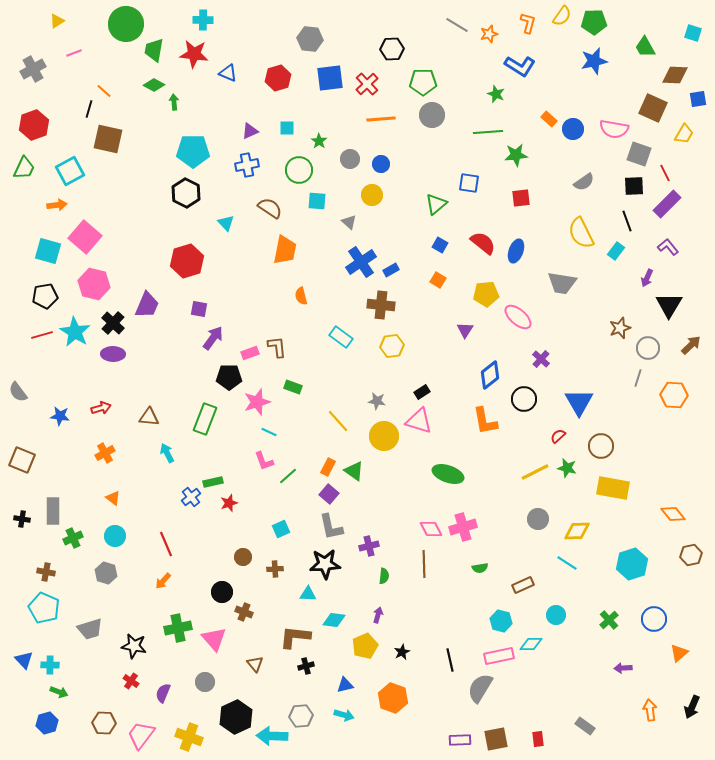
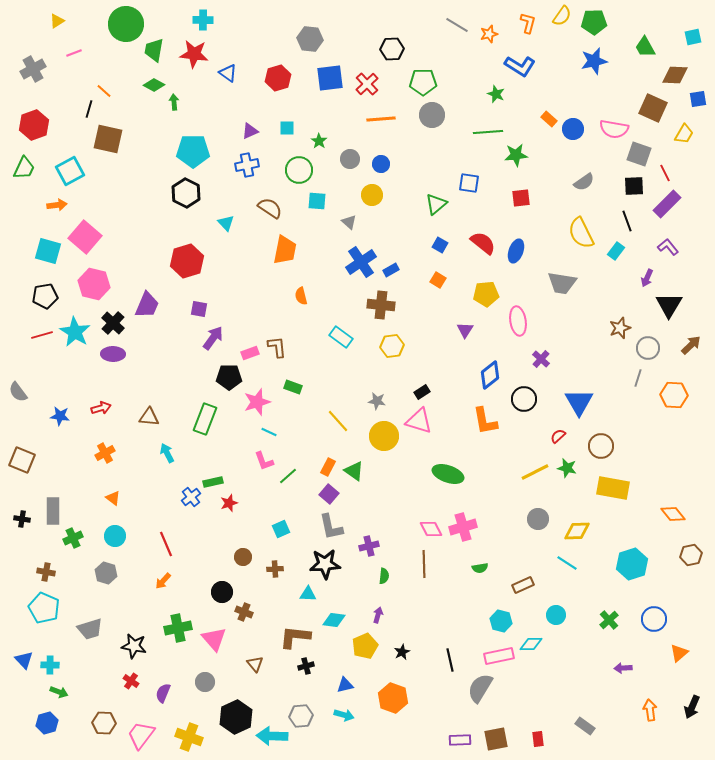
cyan square at (693, 33): moved 4 px down; rotated 30 degrees counterclockwise
blue triangle at (228, 73): rotated 12 degrees clockwise
pink ellipse at (518, 317): moved 4 px down; rotated 40 degrees clockwise
